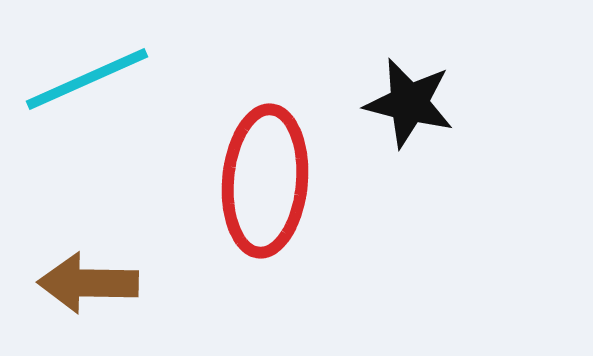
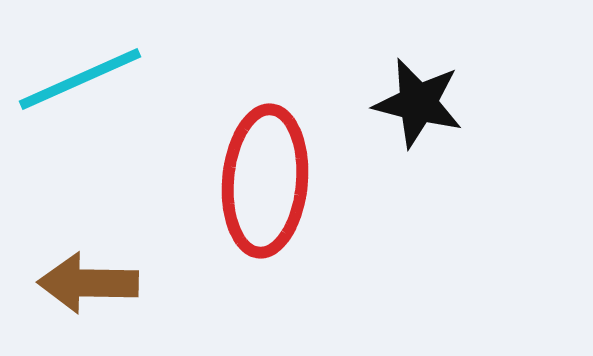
cyan line: moved 7 px left
black star: moved 9 px right
